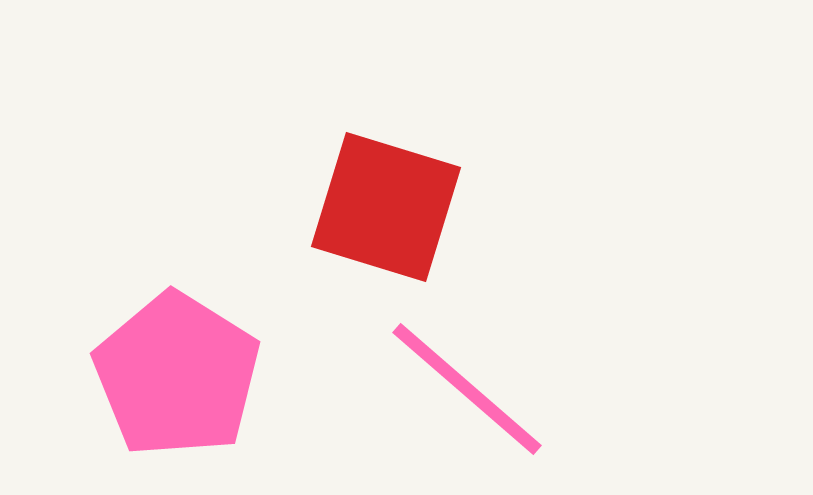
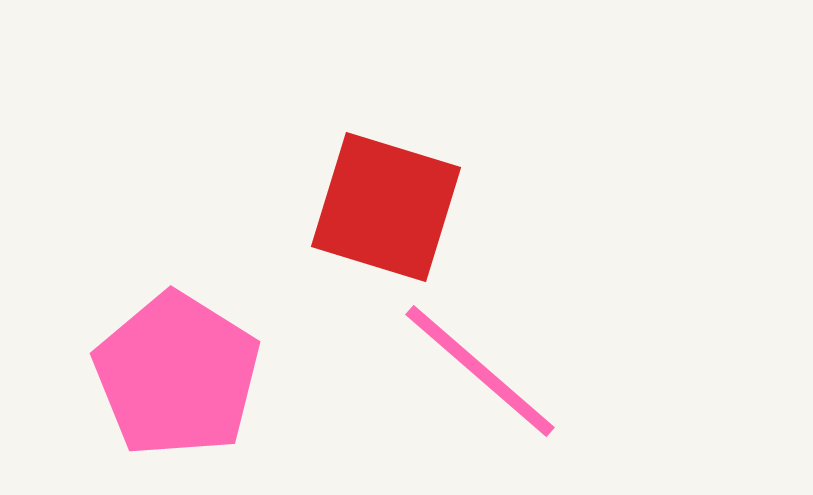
pink line: moved 13 px right, 18 px up
